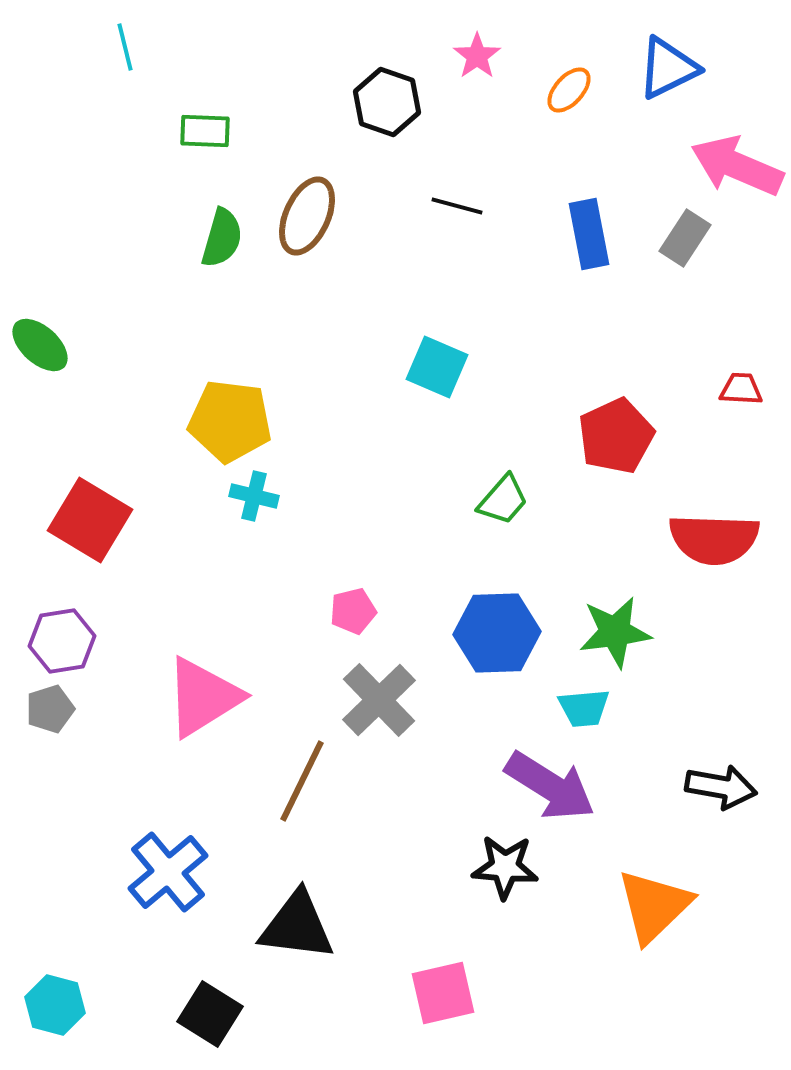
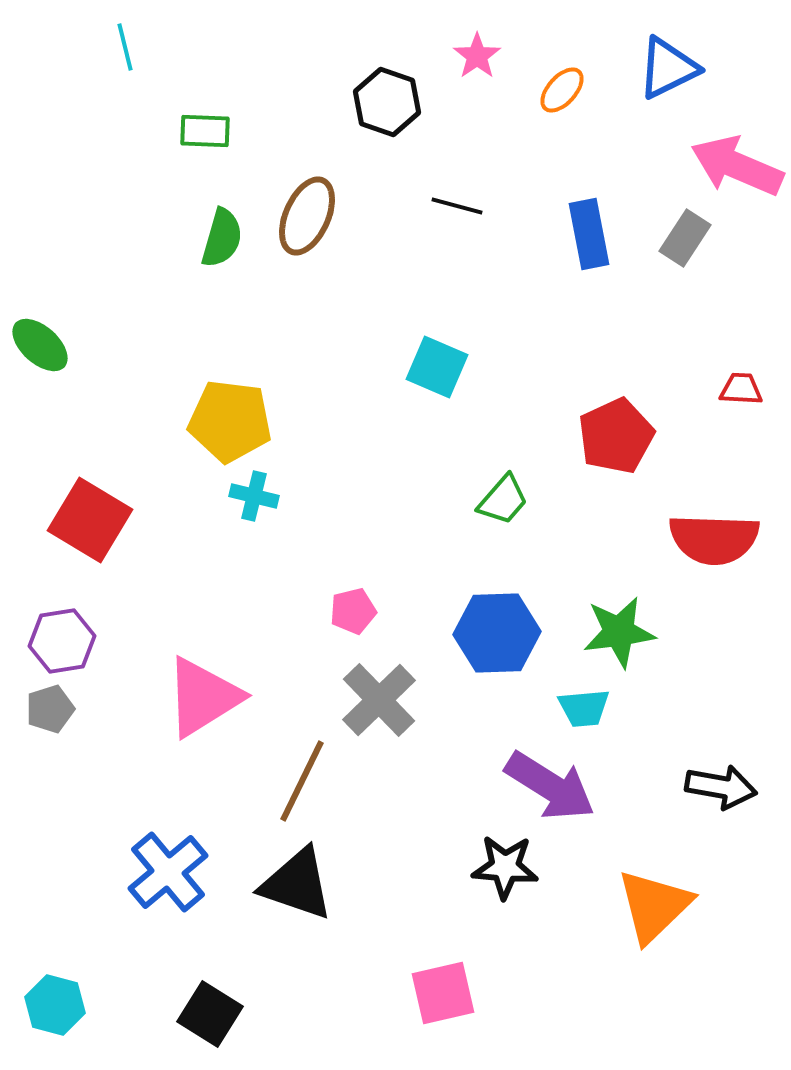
orange ellipse: moved 7 px left
green star: moved 4 px right
black triangle: moved 42 px up; rotated 12 degrees clockwise
